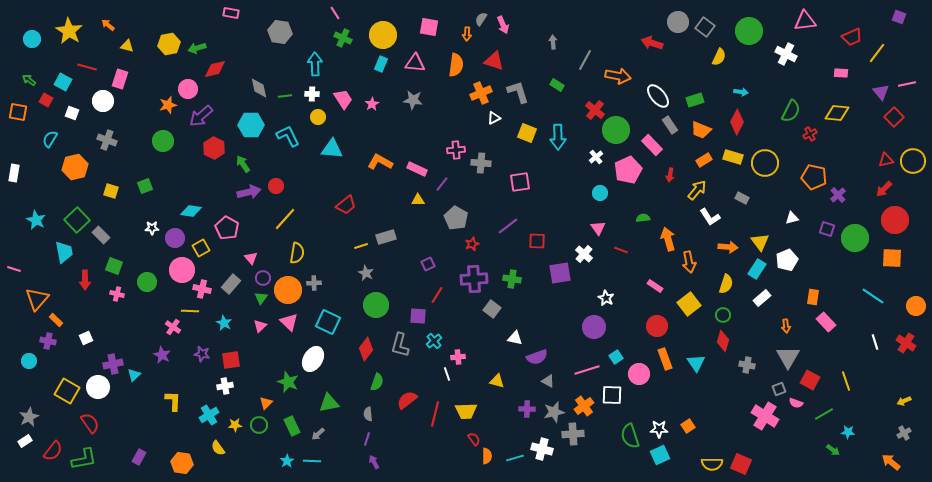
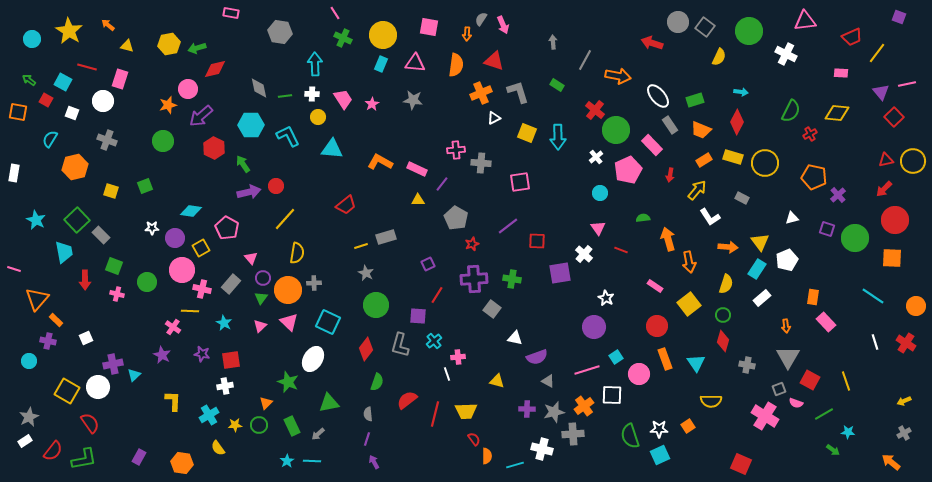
cyan line at (515, 458): moved 7 px down
yellow semicircle at (712, 464): moved 1 px left, 63 px up
